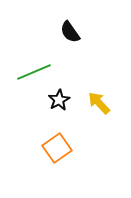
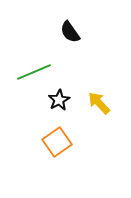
orange square: moved 6 px up
